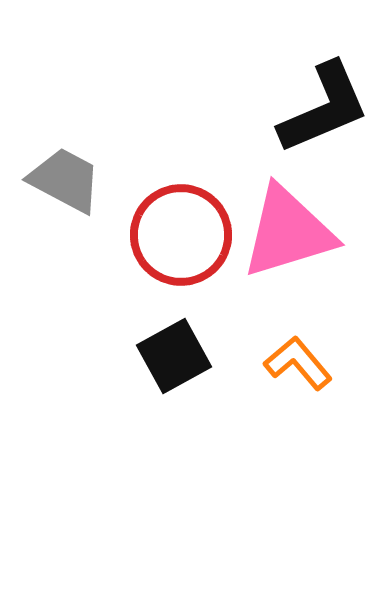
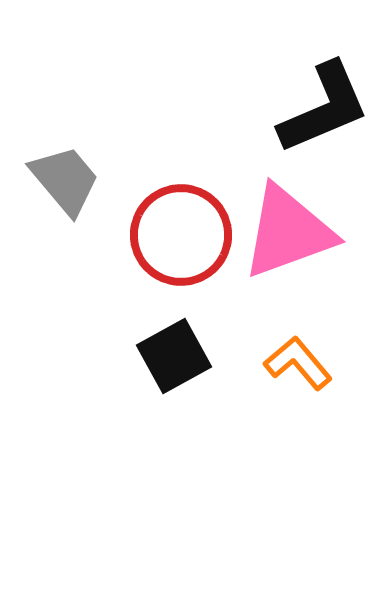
gray trapezoid: rotated 22 degrees clockwise
pink triangle: rotated 3 degrees counterclockwise
